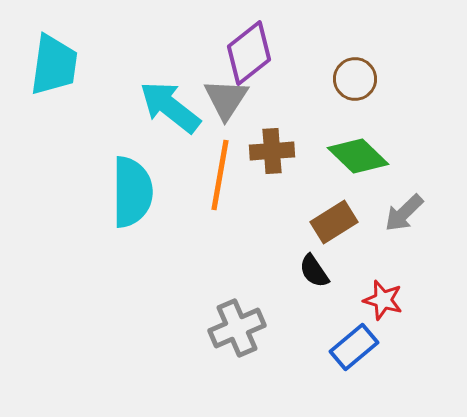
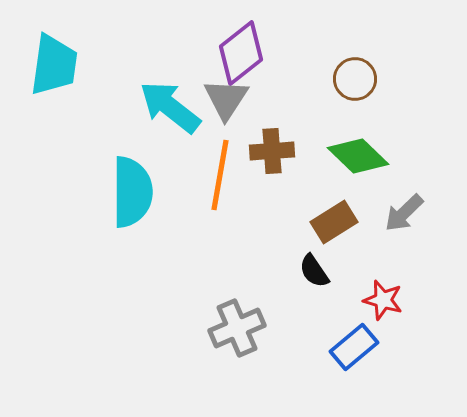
purple diamond: moved 8 px left
